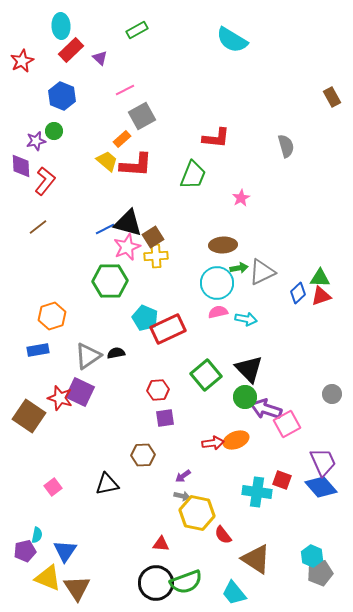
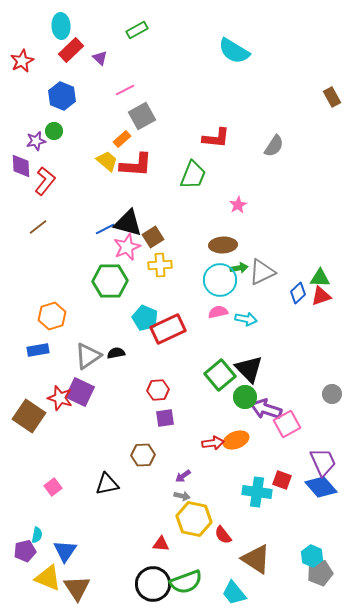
cyan semicircle at (232, 40): moved 2 px right, 11 px down
gray semicircle at (286, 146): moved 12 px left; rotated 50 degrees clockwise
pink star at (241, 198): moved 3 px left, 7 px down
yellow cross at (156, 256): moved 4 px right, 9 px down
cyan circle at (217, 283): moved 3 px right, 3 px up
green square at (206, 375): moved 14 px right
yellow hexagon at (197, 513): moved 3 px left, 6 px down
black circle at (156, 583): moved 3 px left, 1 px down
